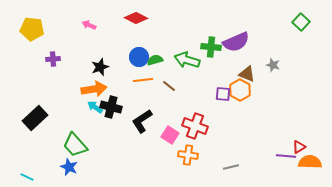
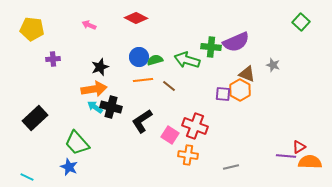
green trapezoid: moved 2 px right, 2 px up
